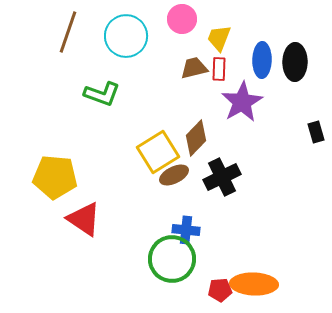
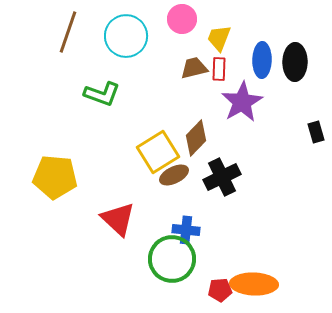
red triangle: moved 34 px right; rotated 9 degrees clockwise
